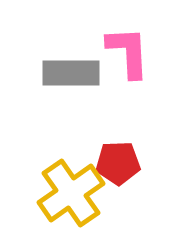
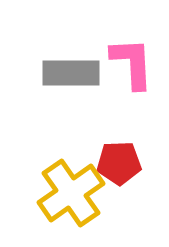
pink L-shape: moved 4 px right, 11 px down
red pentagon: moved 1 px right
